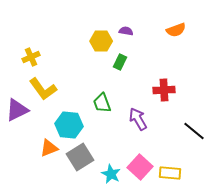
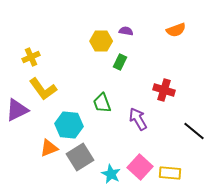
red cross: rotated 20 degrees clockwise
